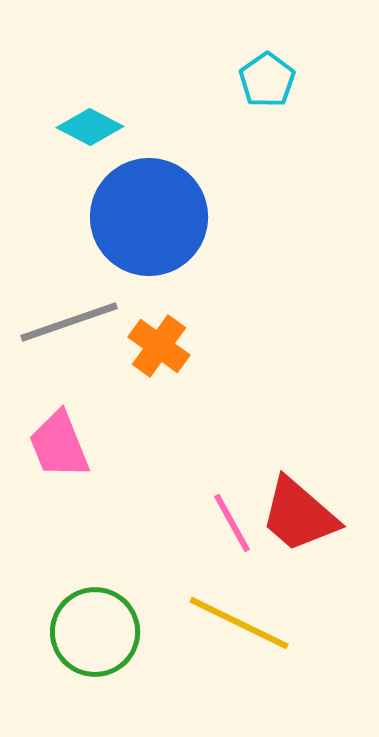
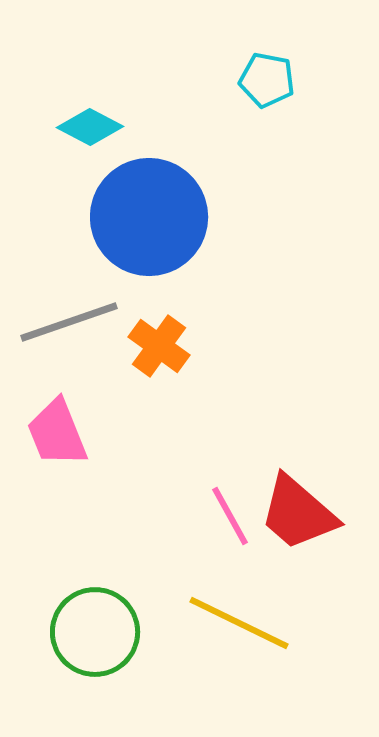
cyan pentagon: rotated 26 degrees counterclockwise
pink trapezoid: moved 2 px left, 12 px up
red trapezoid: moved 1 px left, 2 px up
pink line: moved 2 px left, 7 px up
